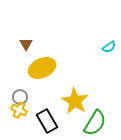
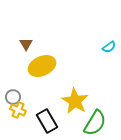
yellow ellipse: moved 2 px up
gray circle: moved 7 px left
yellow cross: moved 1 px left
